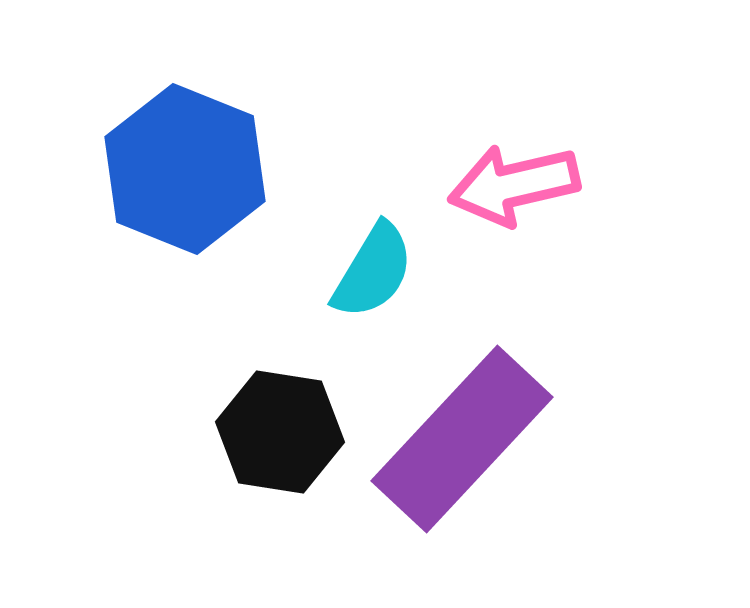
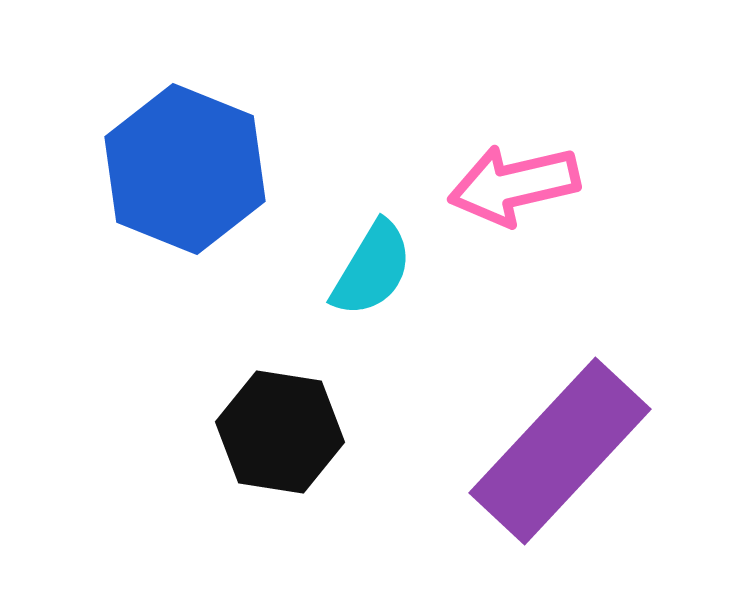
cyan semicircle: moved 1 px left, 2 px up
purple rectangle: moved 98 px right, 12 px down
